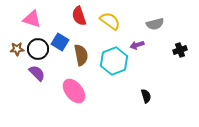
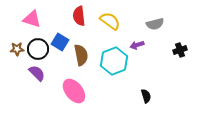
red semicircle: rotated 12 degrees clockwise
